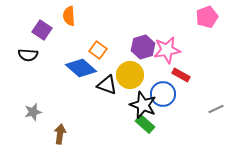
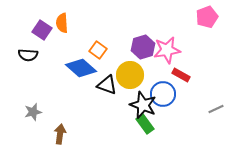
orange semicircle: moved 7 px left, 7 px down
green rectangle: rotated 12 degrees clockwise
